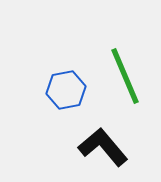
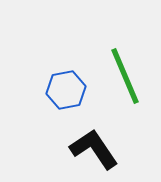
black L-shape: moved 9 px left, 2 px down; rotated 6 degrees clockwise
